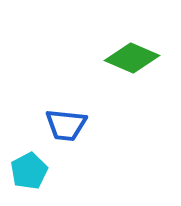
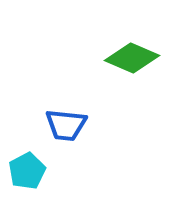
cyan pentagon: moved 2 px left
